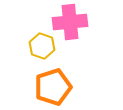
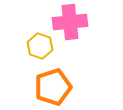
yellow hexagon: moved 2 px left
